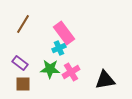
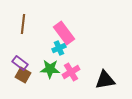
brown line: rotated 24 degrees counterclockwise
brown square: moved 9 px up; rotated 28 degrees clockwise
